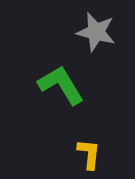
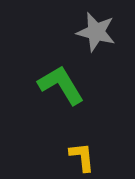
yellow L-shape: moved 7 px left, 3 px down; rotated 12 degrees counterclockwise
